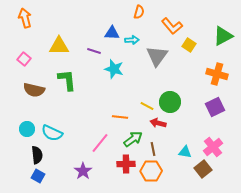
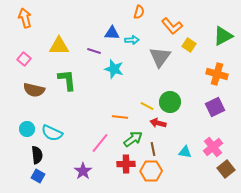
gray triangle: moved 3 px right, 1 px down
brown square: moved 23 px right
